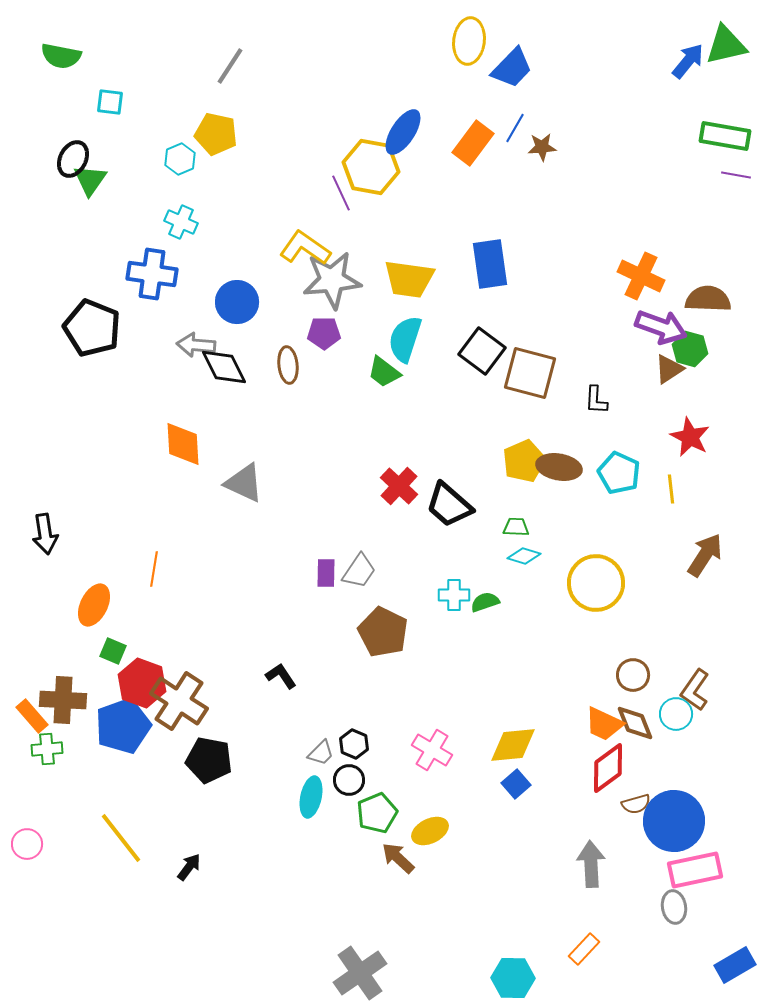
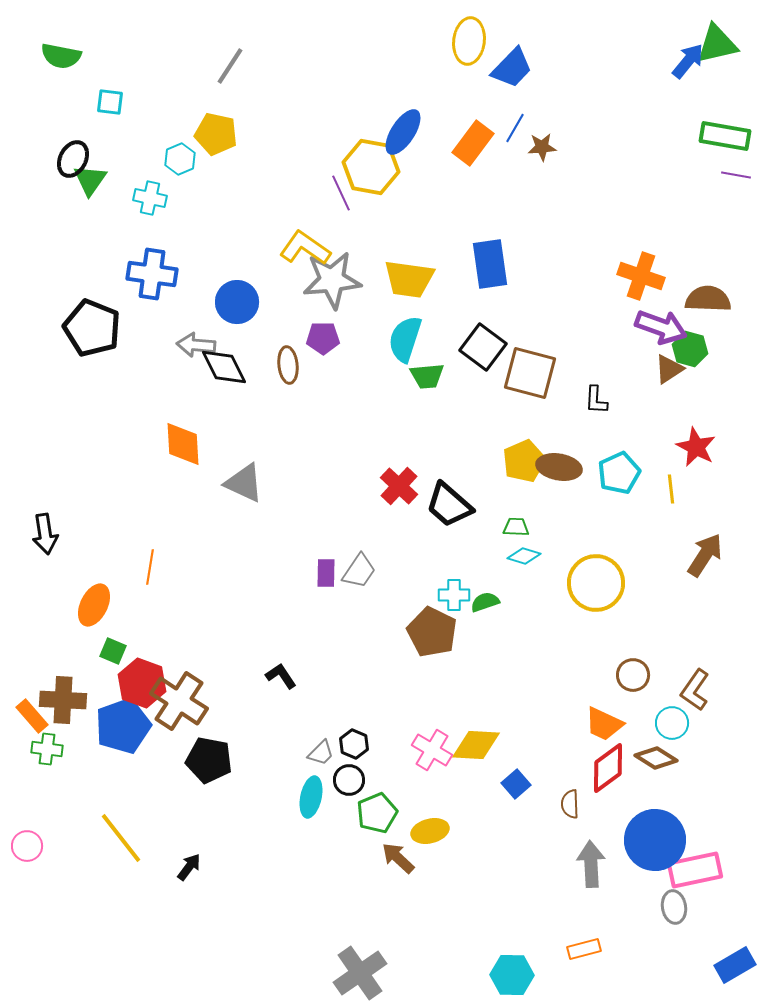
green triangle at (726, 45): moved 9 px left, 1 px up
cyan cross at (181, 222): moved 31 px left, 24 px up; rotated 12 degrees counterclockwise
orange cross at (641, 276): rotated 6 degrees counterclockwise
purple pentagon at (324, 333): moved 1 px left, 5 px down
black square at (482, 351): moved 1 px right, 4 px up
green trapezoid at (384, 372): moved 43 px right, 4 px down; rotated 42 degrees counterclockwise
red star at (690, 437): moved 6 px right, 10 px down
cyan pentagon at (619, 473): rotated 24 degrees clockwise
orange line at (154, 569): moved 4 px left, 2 px up
brown pentagon at (383, 632): moved 49 px right
cyan circle at (676, 714): moved 4 px left, 9 px down
brown diamond at (635, 723): moved 21 px right, 35 px down; rotated 36 degrees counterclockwise
yellow diamond at (513, 745): moved 37 px left; rotated 9 degrees clockwise
green cross at (47, 749): rotated 12 degrees clockwise
brown semicircle at (636, 804): moved 66 px left; rotated 104 degrees clockwise
blue circle at (674, 821): moved 19 px left, 19 px down
yellow ellipse at (430, 831): rotated 12 degrees clockwise
pink circle at (27, 844): moved 2 px down
orange rectangle at (584, 949): rotated 32 degrees clockwise
cyan hexagon at (513, 978): moved 1 px left, 3 px up
